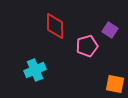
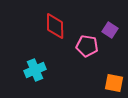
pink pentagon: rotated 25 degrees clockwise
orange square: moved 1 px left, 1 px up
